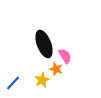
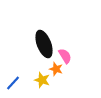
yellow star: rotated 28 degrees counterclockwise
